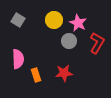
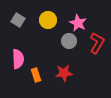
yellow circle: moved 6 px left
